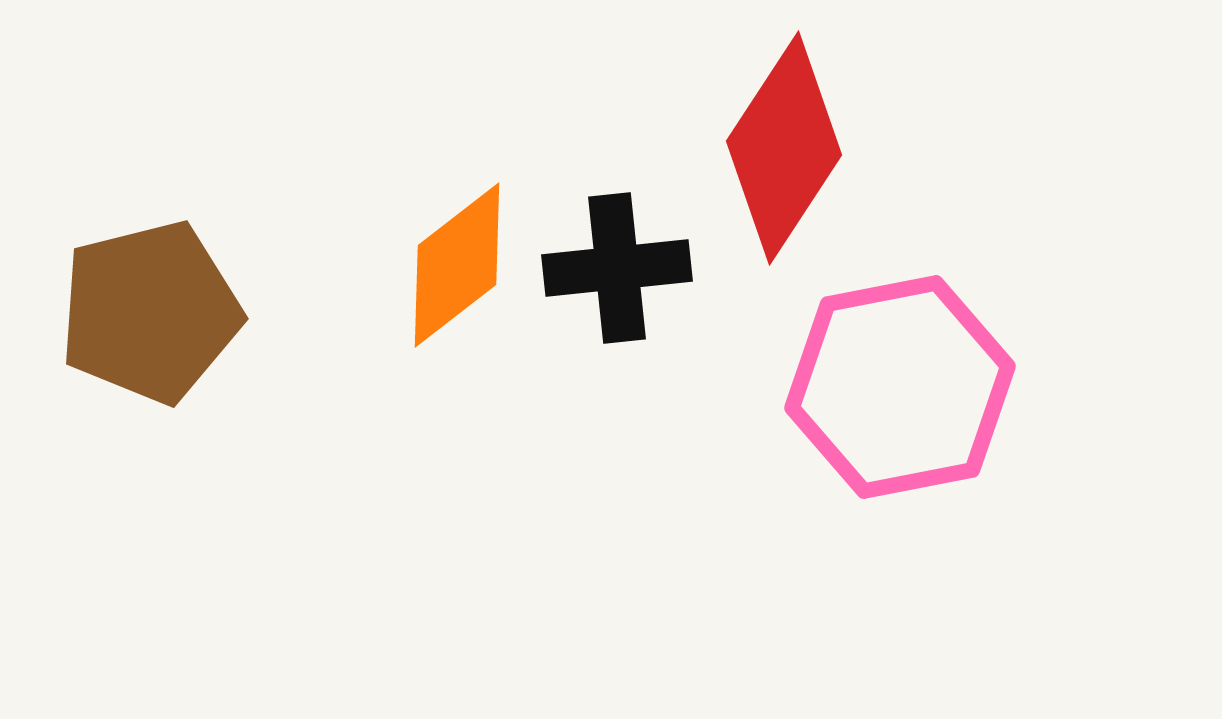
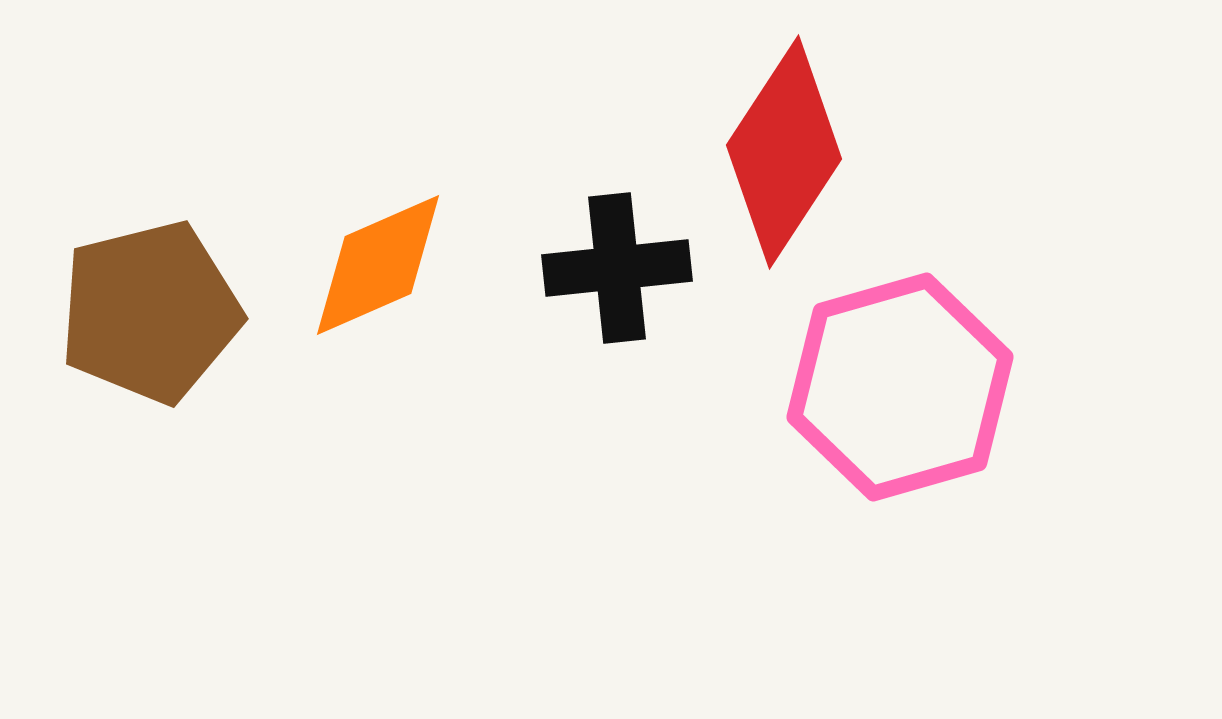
red diamond: moved 4 px down
orange diamond: moved 79 px left; rotated 14 degrees clockwise
pink hexagon: rotated 5 degrees counterclockwise
